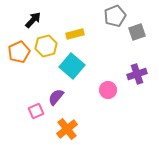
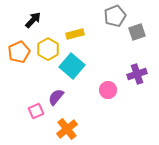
yellow hexagon: moved 2 px right, 3 px down; rotated 15 degrees counterclockwise
